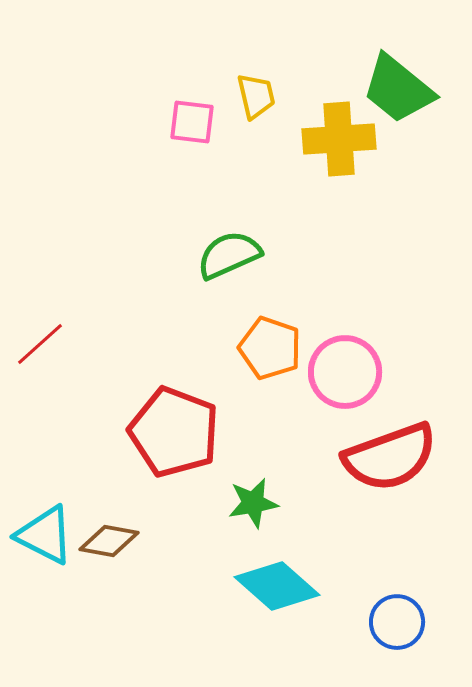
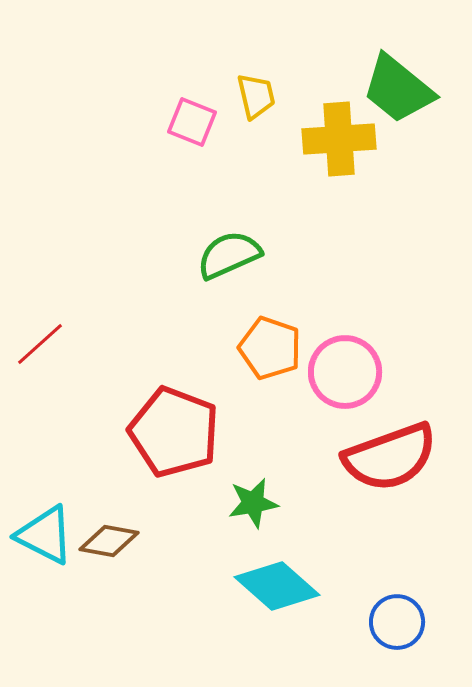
pink square: rotated 15 degrees clockwise
